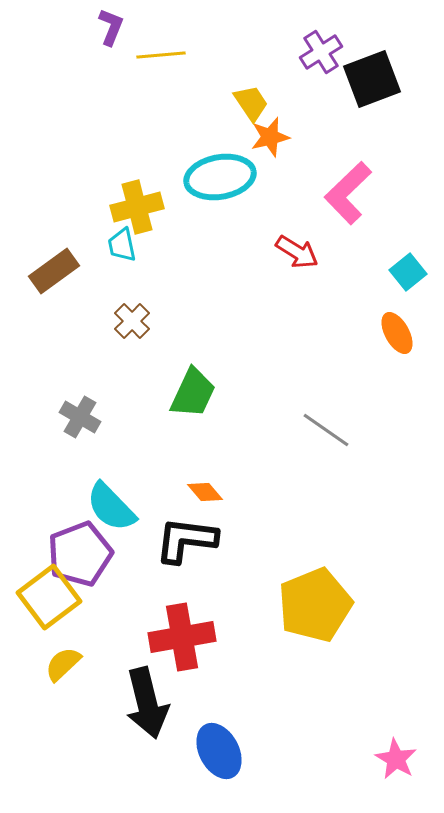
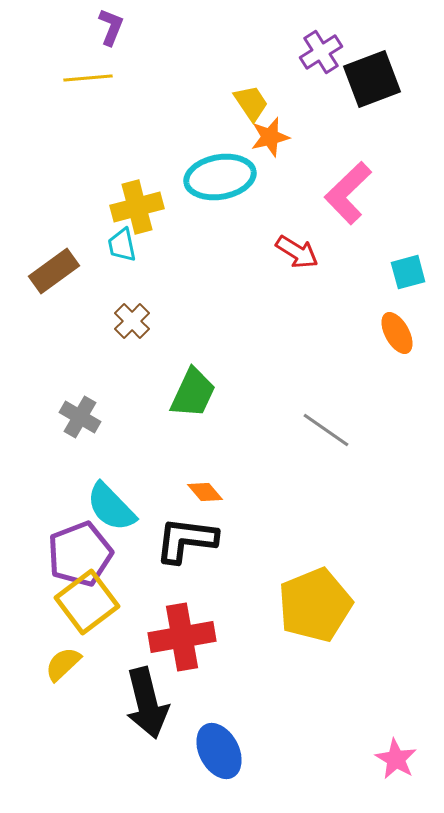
yellow line: moved 73 px left, 23 px down
cyan square: rotated 24 degrees clockwise
yellow square: moved 38 px right, 5 px down
